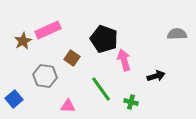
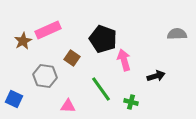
black pentagon: moved 1 px left
blue square: rotated 24 degrees counterclockwise
